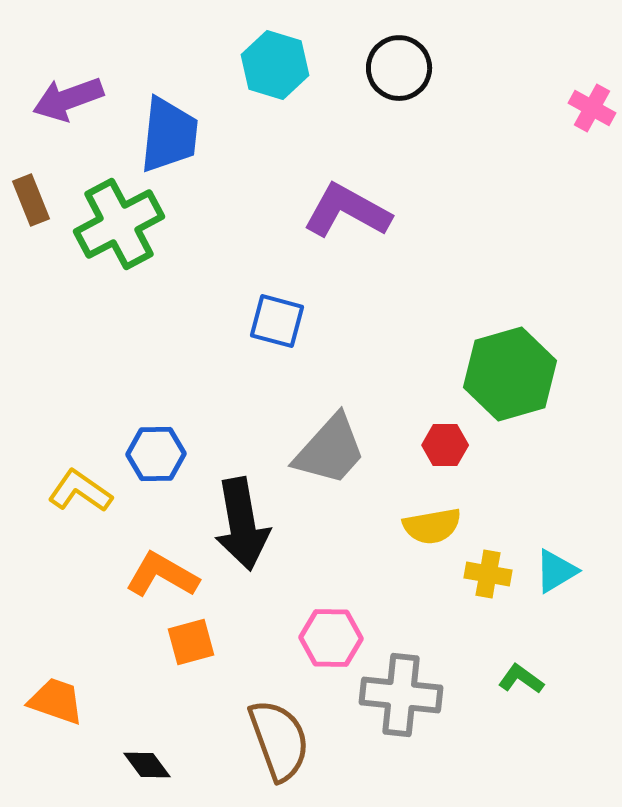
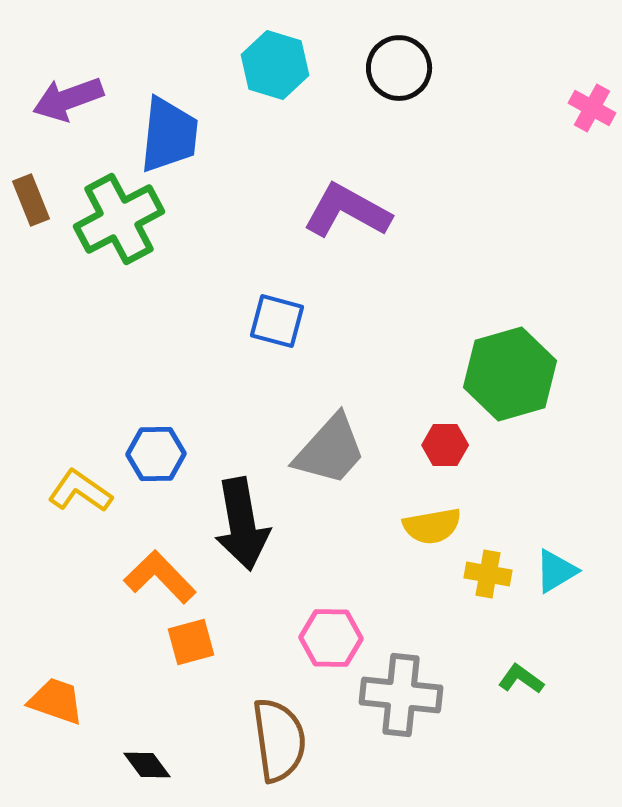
green cross: moved 5 px up
orange L-shape: moved 2 px left, 2 px down; rotated 16 degrees clockwise
brown semicircle: rotated 12 degrees clockwise
